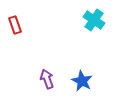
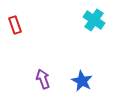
purple arrow: moved 4 px left
